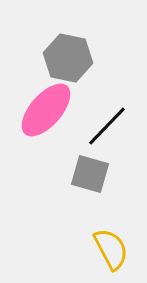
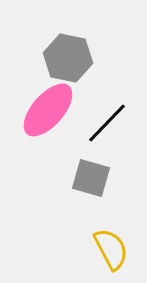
pink ellipse: moved 2 px right
black line: moved 3 px up
gray square: moved 1 px right, 4 px down
